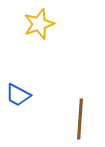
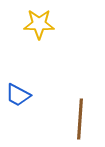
yellow star: rotated 20 degrees clockwise
